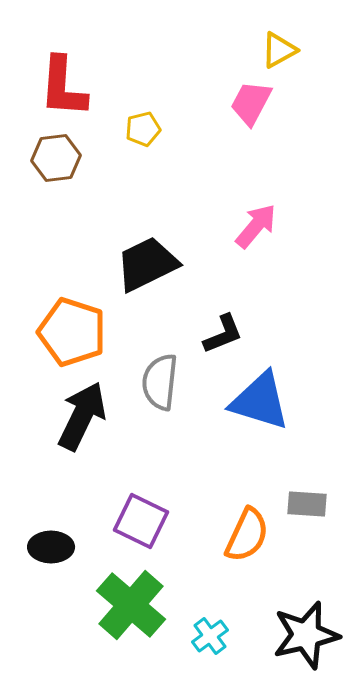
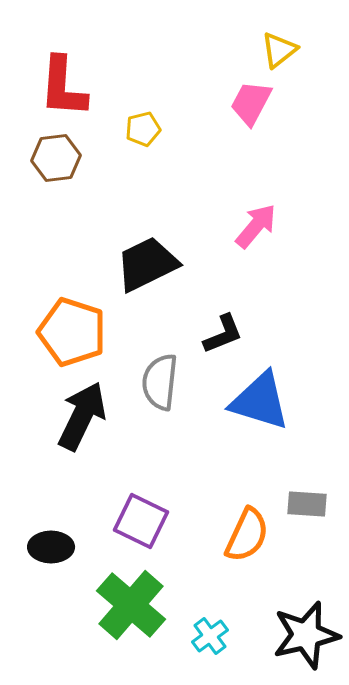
yellow triangle: rotated 9 degrees counterclockwise
